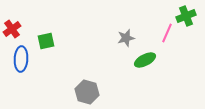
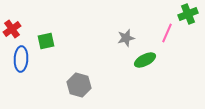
green cross: moved 2 px right, 2 px up
gray hexagon: moved 8 px left, 7 px up
